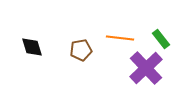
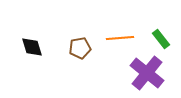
orange line: rotated 12 degrees counterclockwise
brown pentagon: moved 1 px left, 2 px up
purple cross: moved 1 px right, 5 px down; rotated 8 degrees counterclockwise
